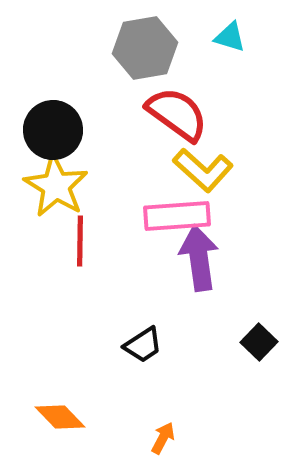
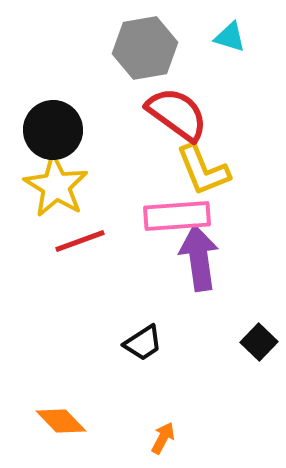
yellow L-shape: rotated 26 degrees clockwise
red line: rotated 69 degrees clockwise
black trapezoid: moved 2 px up
orange diamond: moved 1 px right, 4 px down
